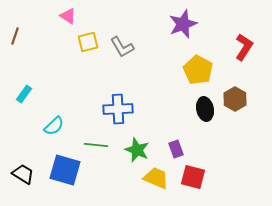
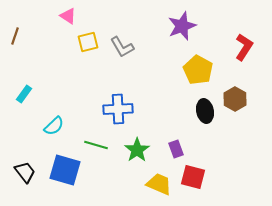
purple star: moved 1 px left, 2 px down
black ellipse: moved 2 px down
green line: rotated 10 degrees clockwise
green star: rotated 15 degrees clockwise
black trapezoid: moved 2 px right, 2 px up; rotated 20 degrees clockwise
yellow trapezoid: moved 3 px right, 6 px down
